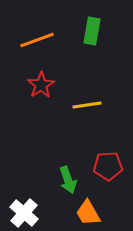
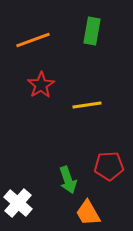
orange line: moved 4 px left
red pentagon: moved 1 px right
white cross: moved 6 px left, 10 px up
